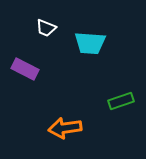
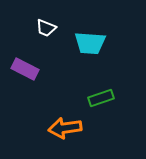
green rectangle: moved 20 px left, 3 px up
